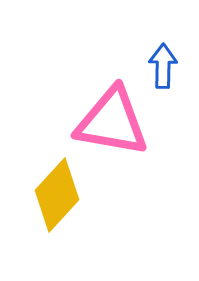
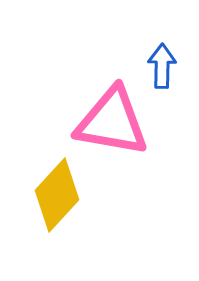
blue arrow: moved 1 px left
